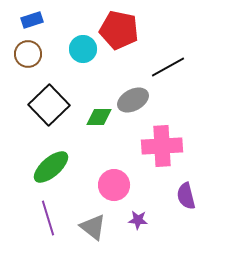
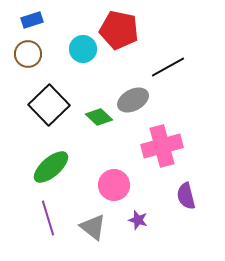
green diamond: rotated 44 degrees clockwise
pink cross: rotated 12 degrees counterclockwise
purple star: rotated 12 degrees clockwise
